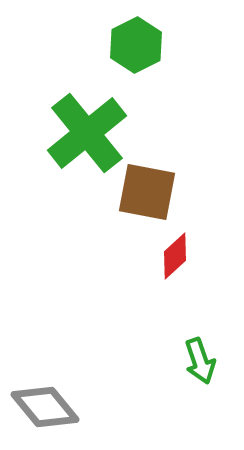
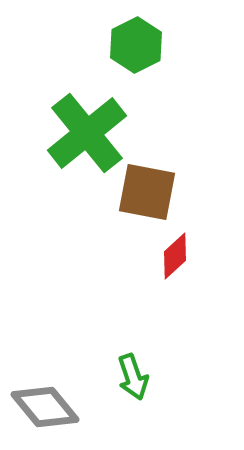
green arrow: moved 67 px left, 16 px down
